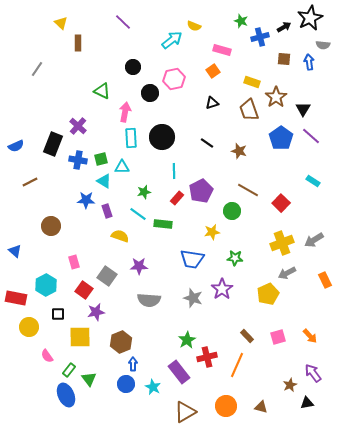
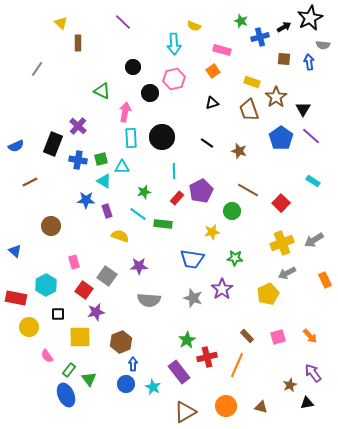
cyan arrow at (172, 40): moved 2 px right, 4 px down; rotated 125 degrees clockwise
